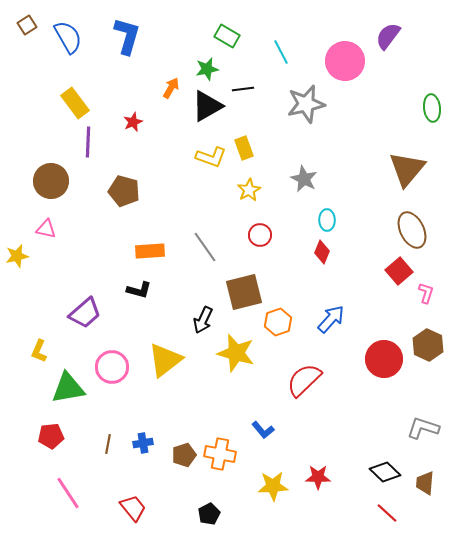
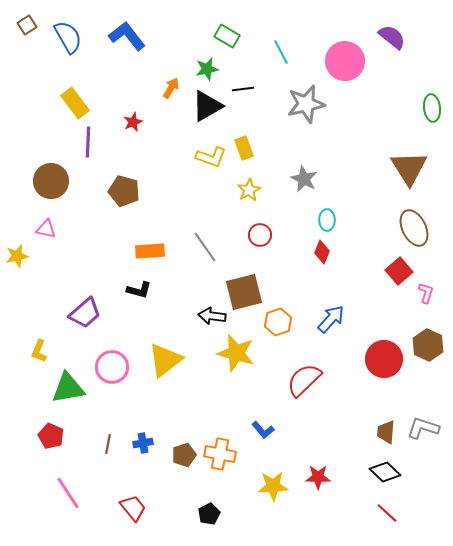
blue L-shape at (127, 36): rotated 54 degrees counterclockwise
purple semicircle at (388, 36): moved 4 px right, 1 px down; rotated 92 degrees clockwise
brown triangle at (407, 169): moved 2 px right, 1 px up; rotated 12 degrees counterclockwise
brown ellipse at (412, 230): moved 2 px right, 2 px up
black arrow at (203, 320): moved 9 px right, 4 px up; rotated 72 degrees clockwise
red pentagon at (51, 436): rotated 30 degrees clockwise
brown trapezoid at (425, 483): moved 39 px left, 51 px up
